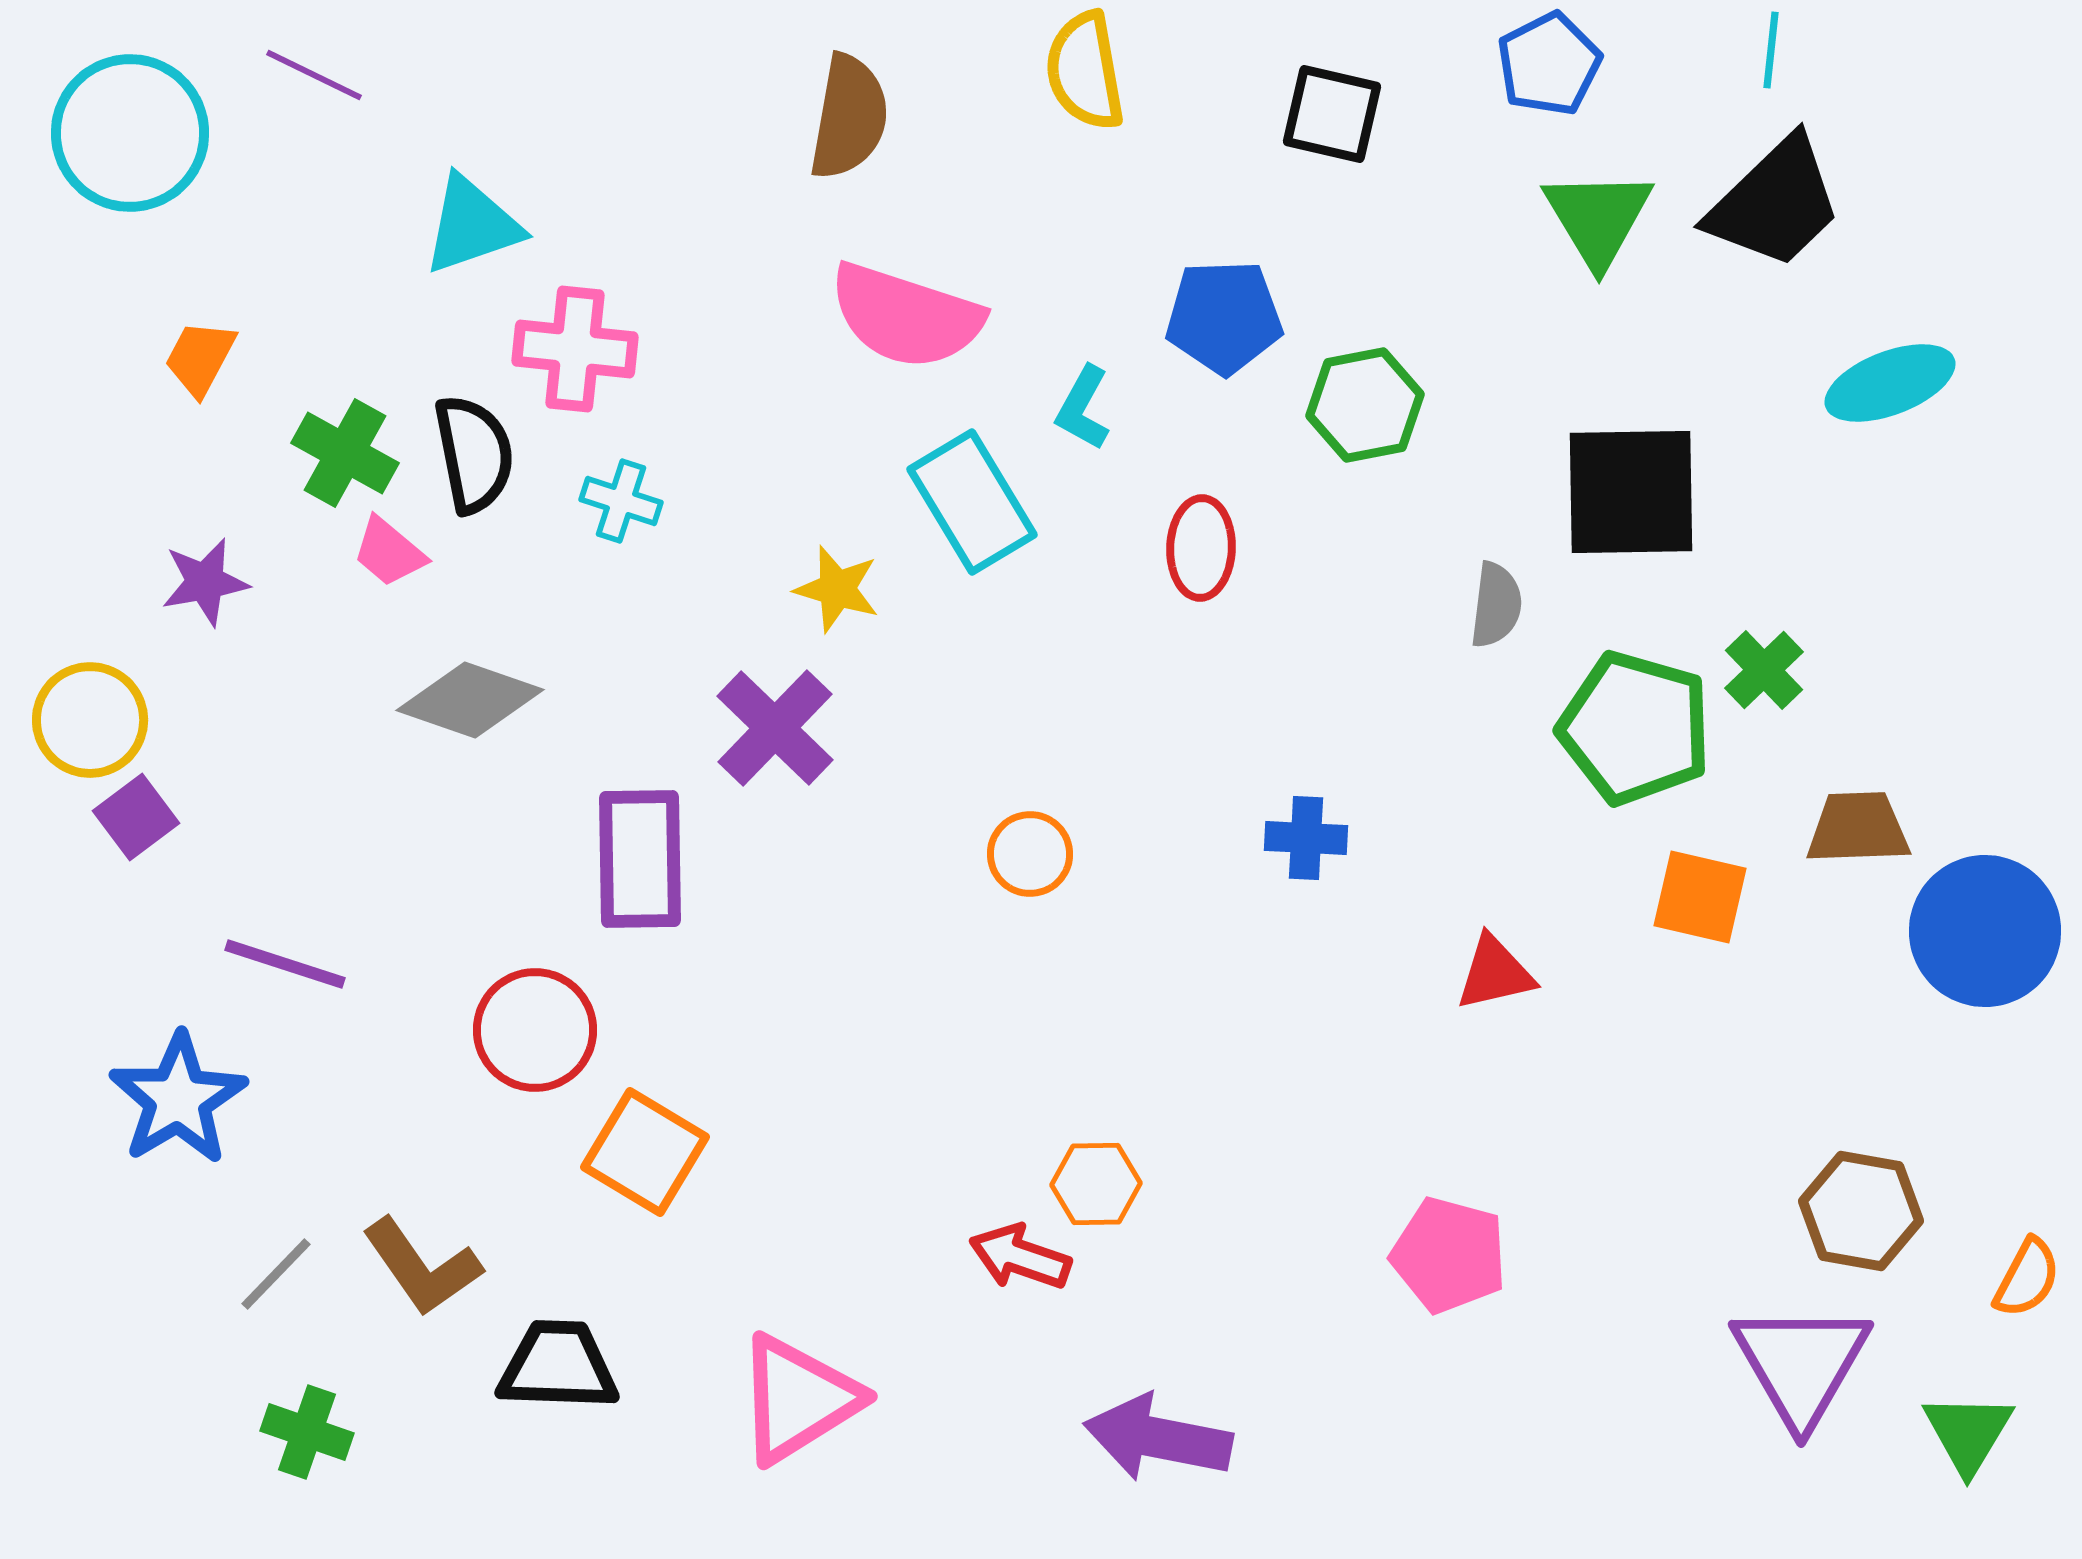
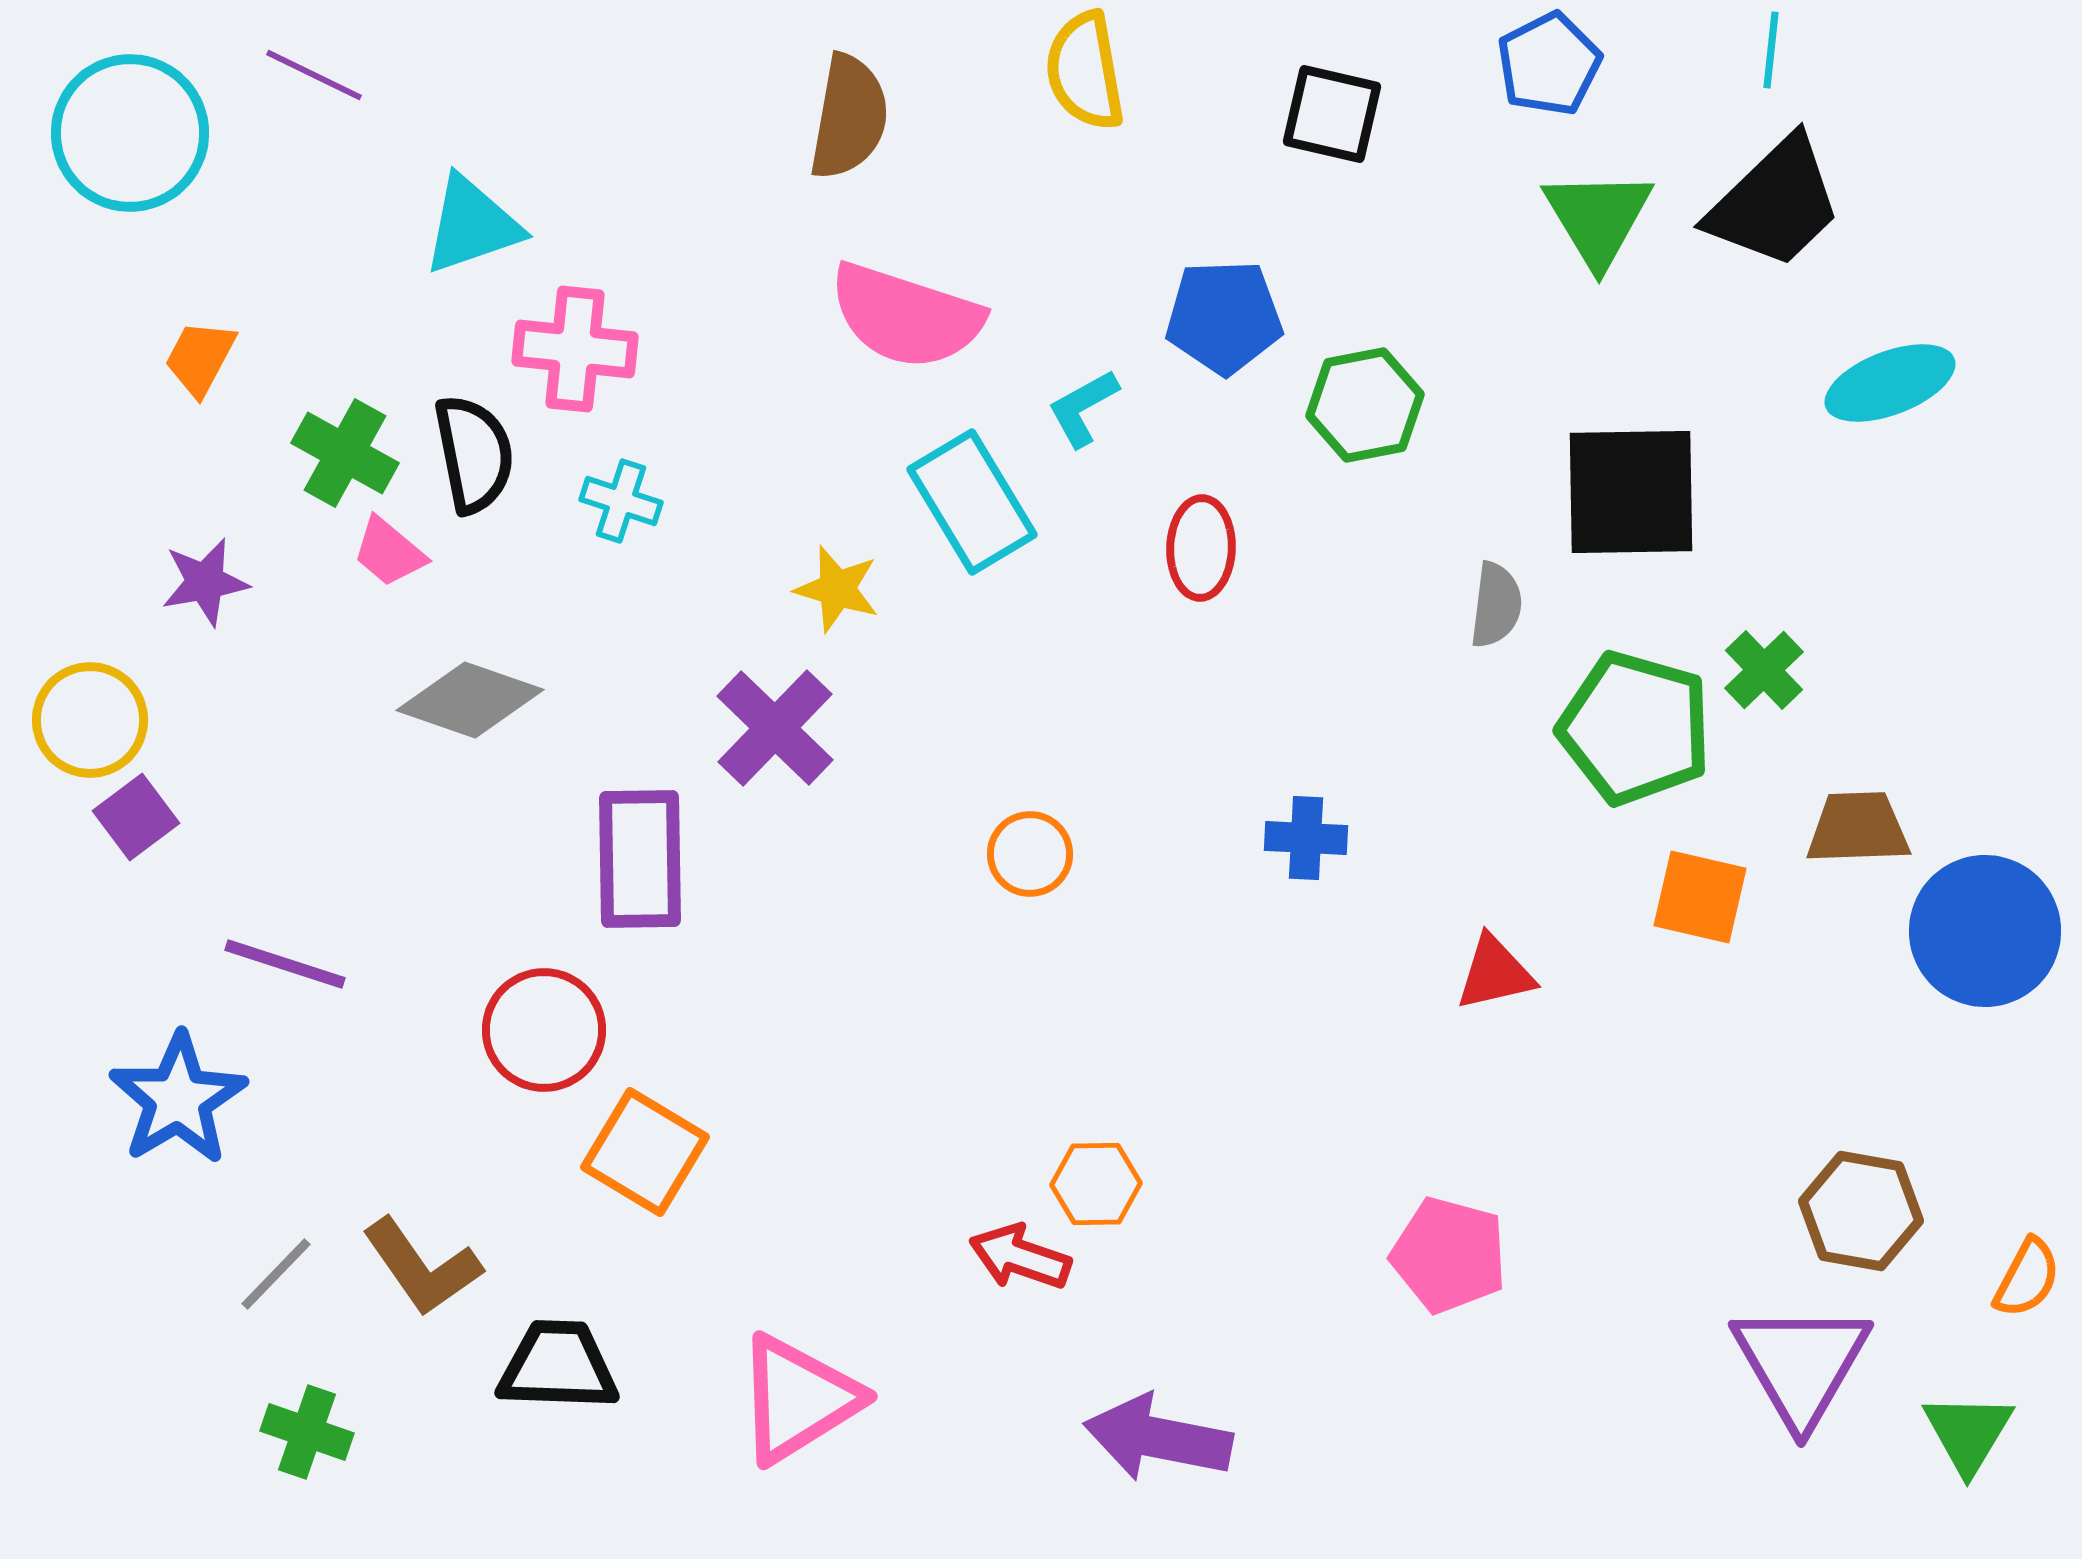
cyan L-shape at (1083, 408): rotated 32 degrees clockwise
red circle at (535, 1030): moved 9 px right
